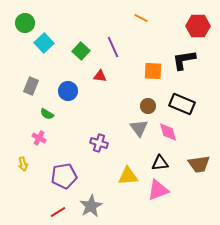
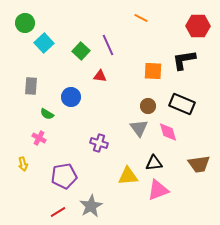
purple line: moved 5 px left, 2 px up
gray rectangle: rotated 18 degrees counterclockwise
blue circle: moved 3 px right, 6 px down
black triangle: moved 6 px left
